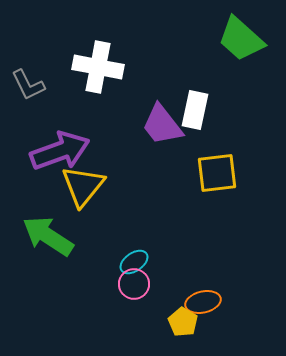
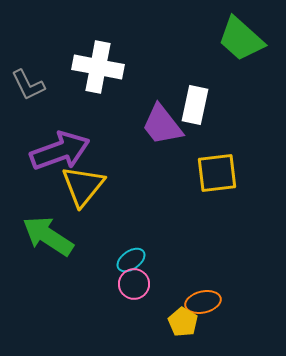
white rectangle: moved 5 px up
cyan ellipse: moved 3 px left, 2 px up
